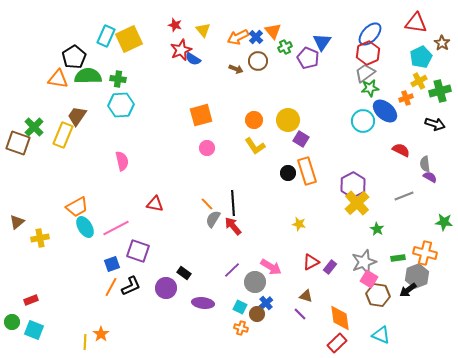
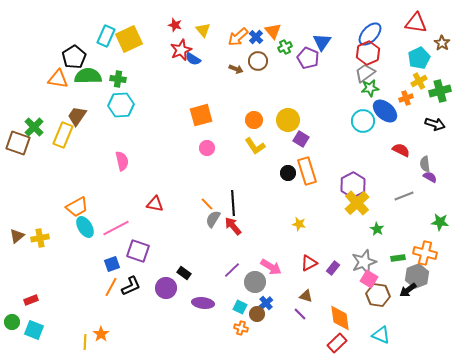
orange arrow at (238, 37): rotated 15 degrees counterclockwise
cyan pentagon at (421, 57): moved 2 px left, 1 px down
brown triangle at (17, 222): moved 14 px down
green star at (444, 222): moved 4 px left
red triangle at (311, 262): moved 2 px left, 1 px down
purple rectangle at (330, 267): moved 3 px right, 1 px down
